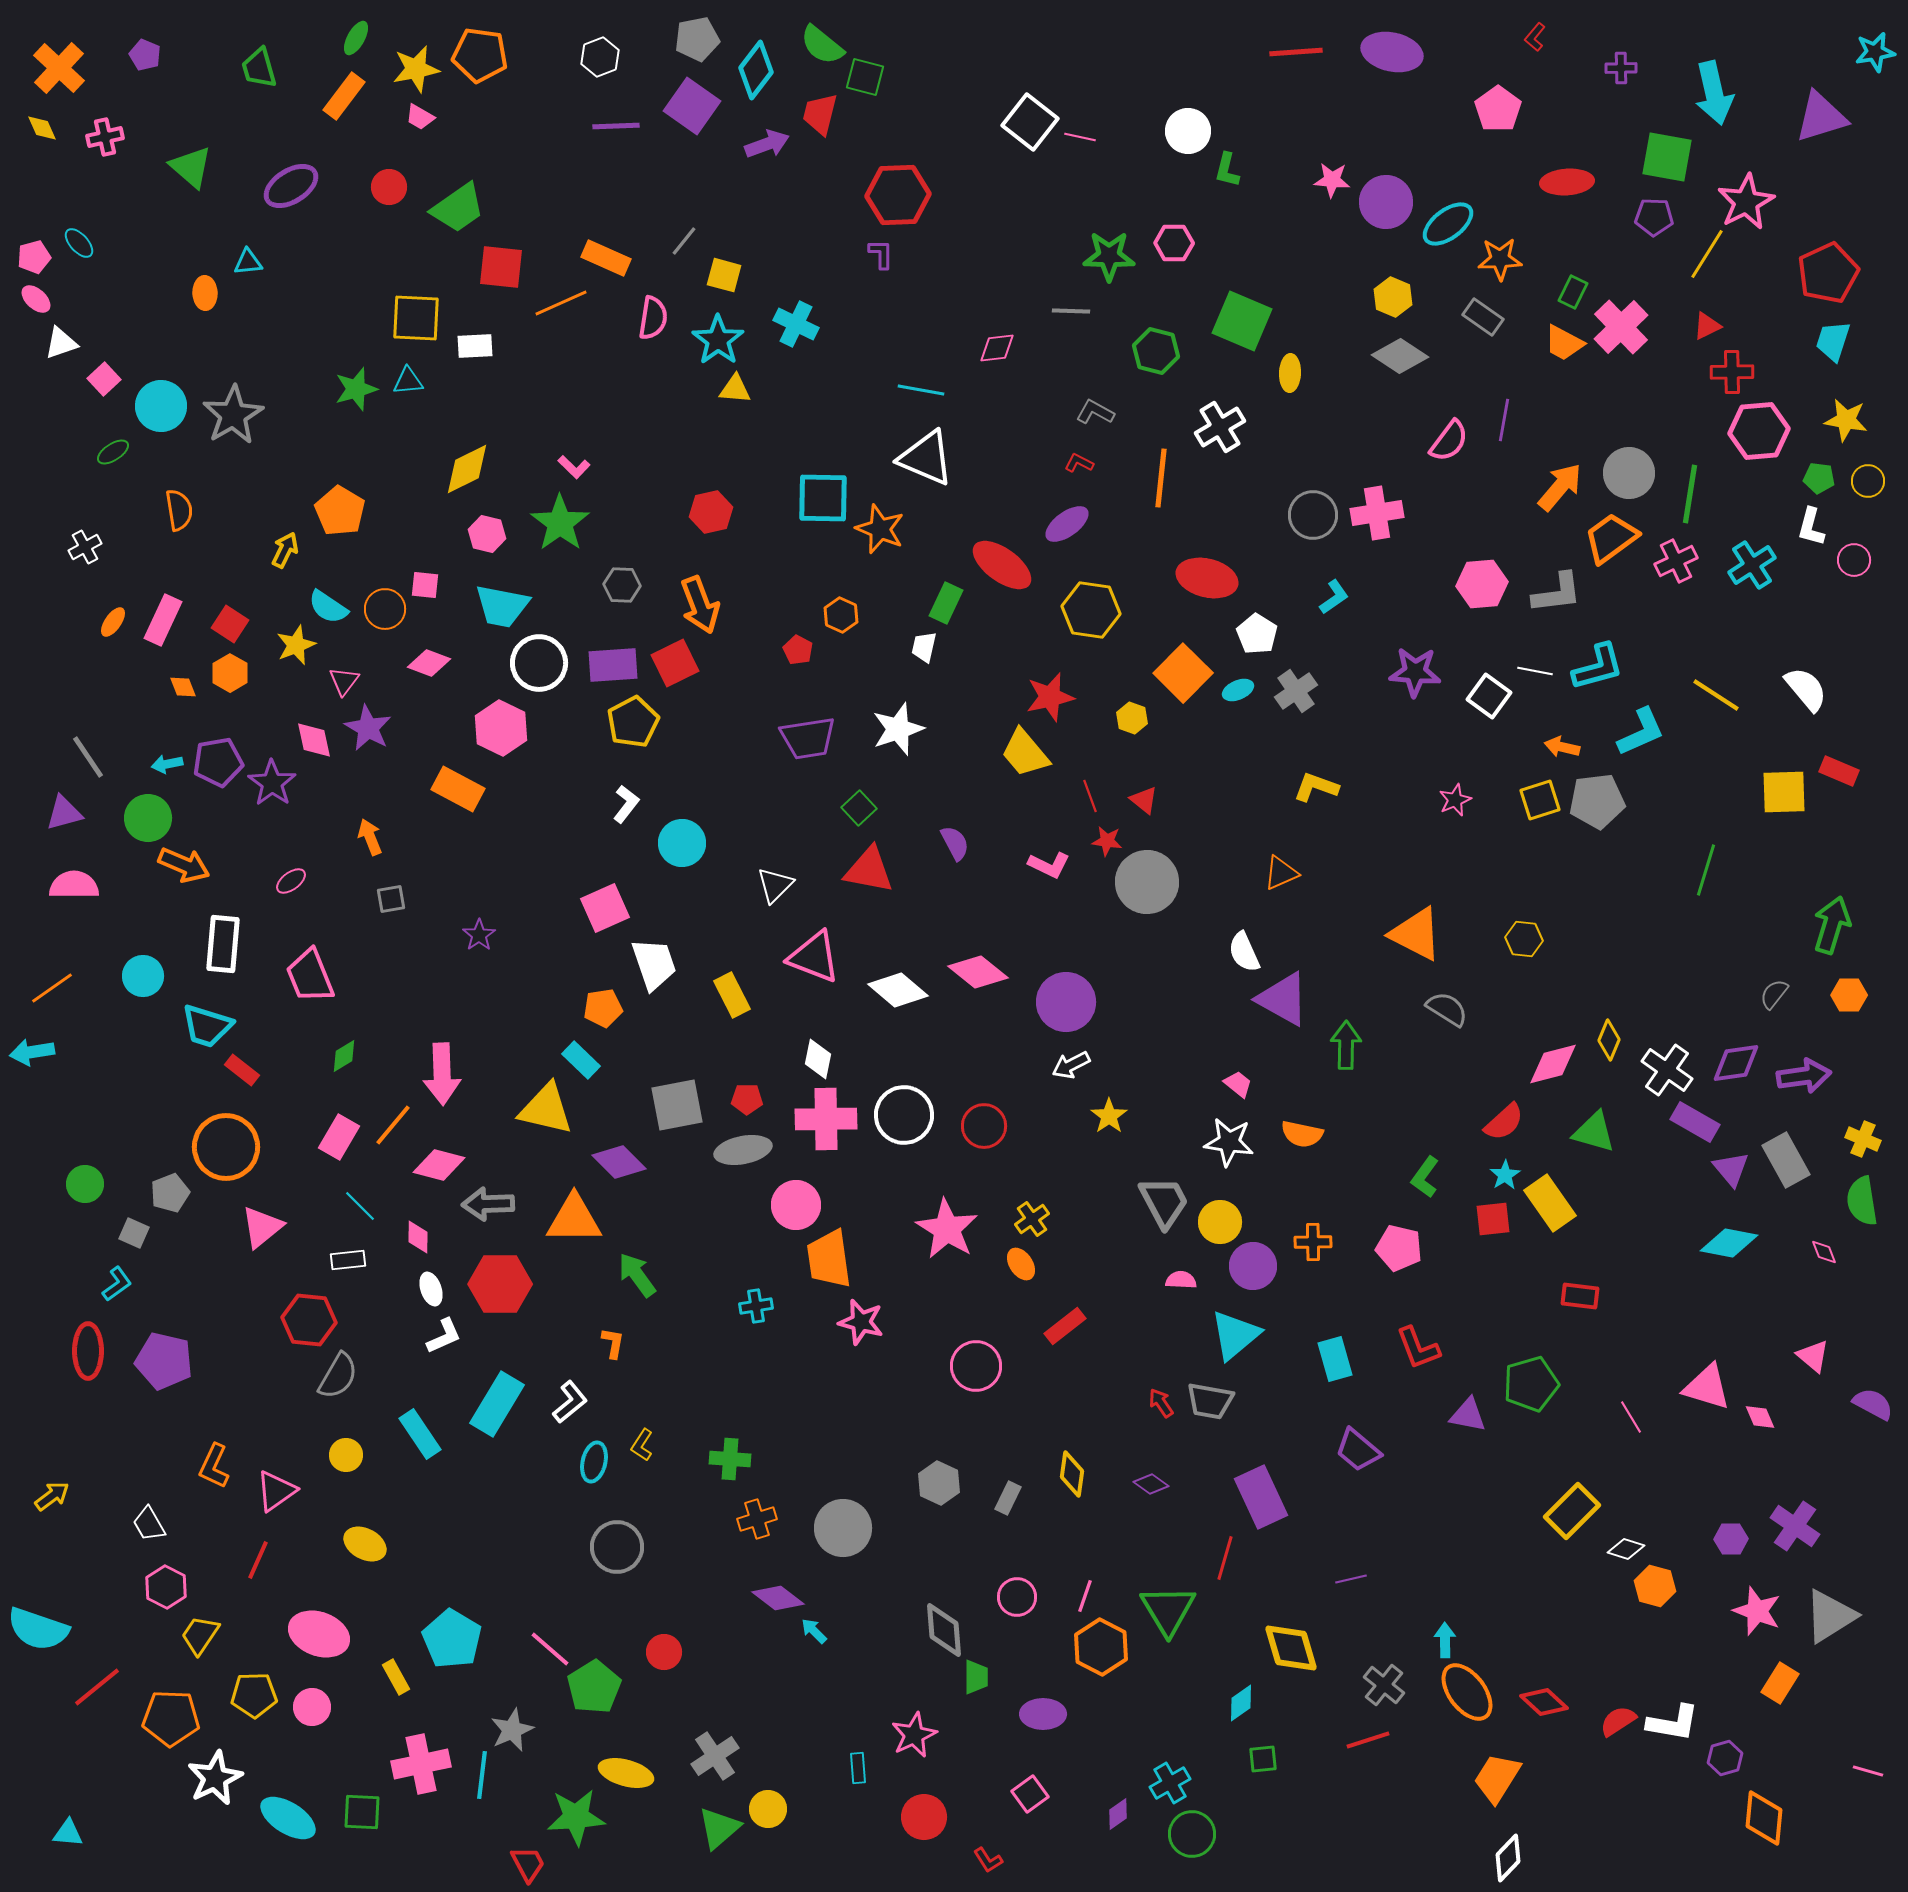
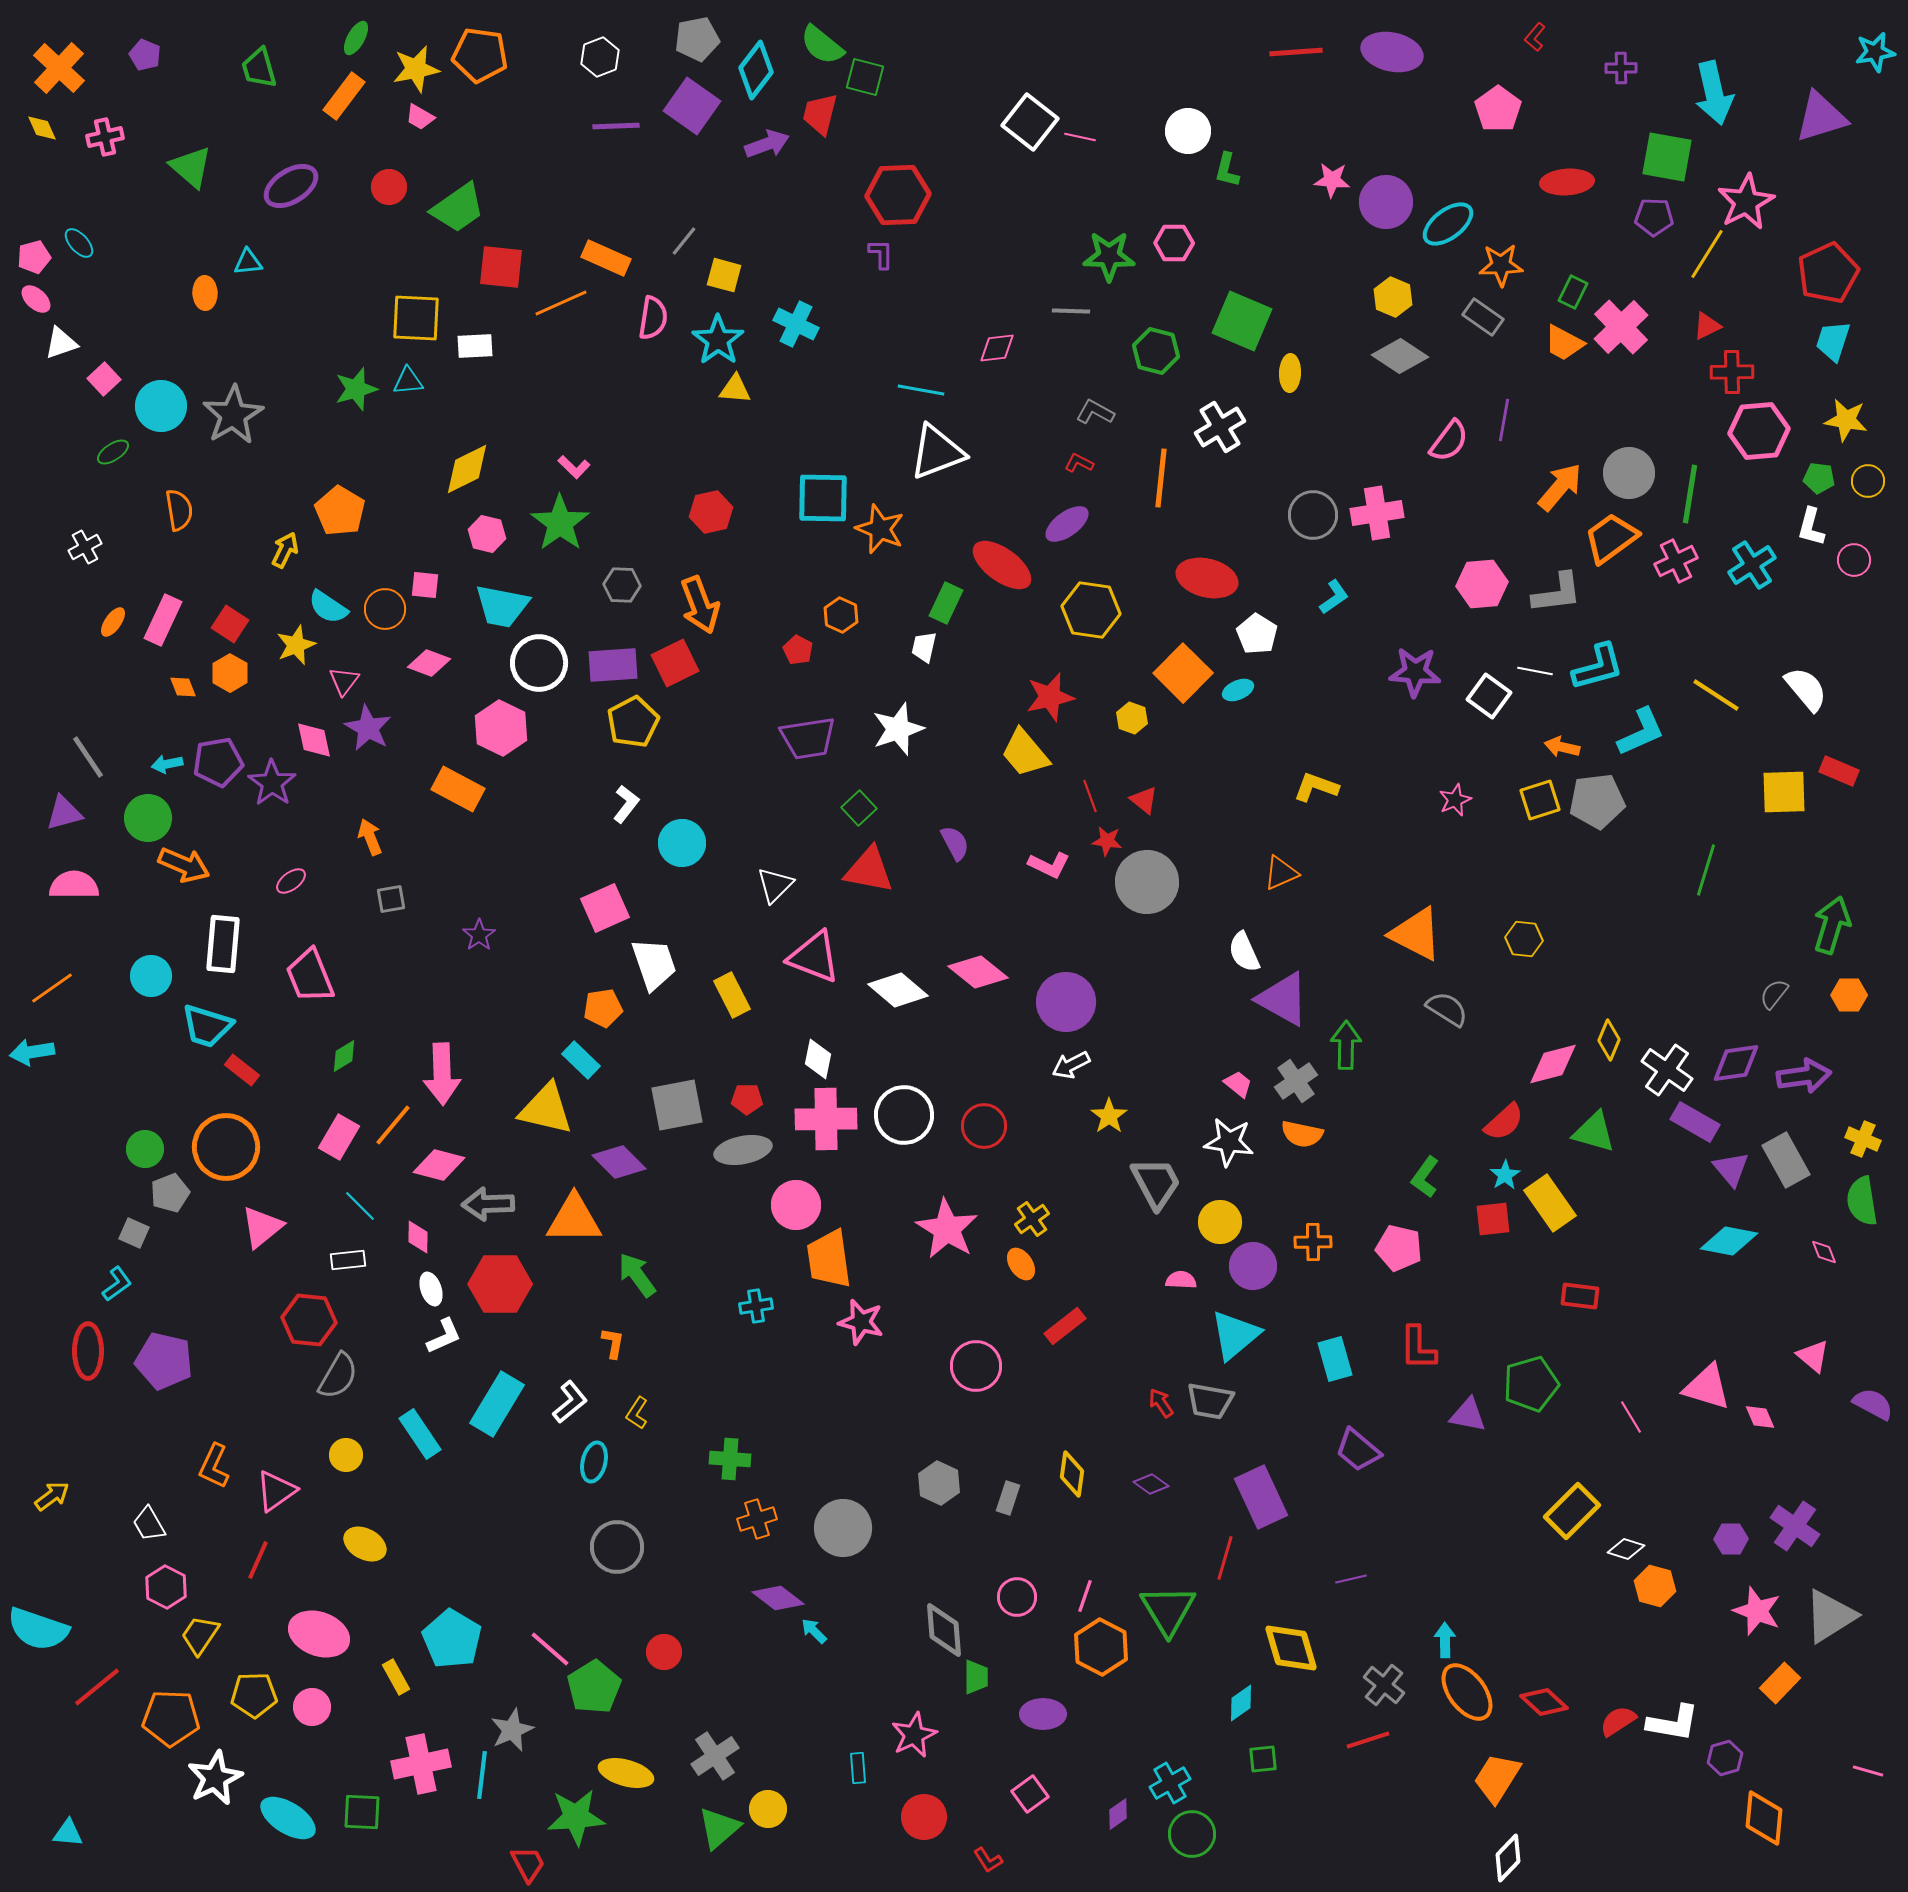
orange star at (1500, 259): moved 1 px right, 6 px down
white triangle at (926, 458): moved 11 px right, 6 px up; rotated 44 degrees counterclockwise
gray cross at (1296, 691): moved 390 px down
cyan circle at (143, 976): moved 8 px right
green circle at (85, 1184): moved 60 px right, 35 px up
gray trapezoid at (1164, 1202): moved 8 px left, 19 px up
cyan diamond at (1729, 1243): moved 2 px up
red L-shape at (1418, 1348): rotated 21 degrees clockwise
yellow L-shape at (642, 1445): moved 5 px left, 32 px up
gray rectangle at (1008, 1498): rotated 8 degrees counterclockwise
orange rectangle at (1780, 1683): rotated 12 degrees clockwise
